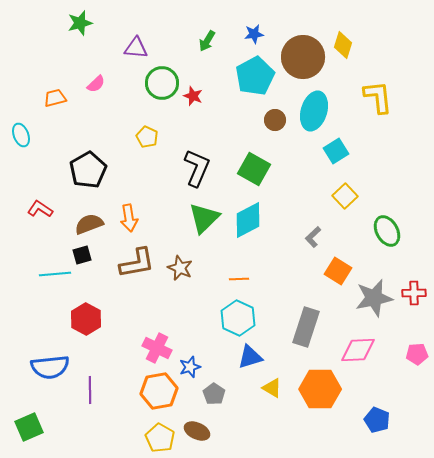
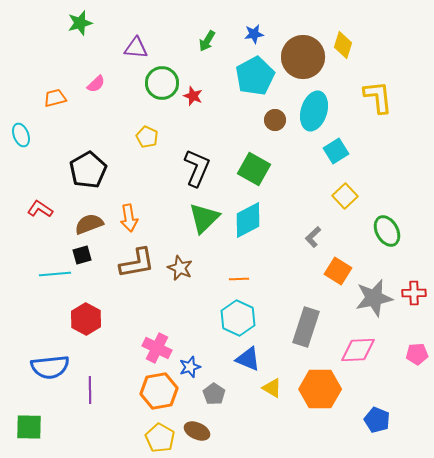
blue triangle at (250, 357): moved 2 px left, 2 px down; rotated 40 degrees clockwise
green square at (29, 427): rotated 24 degrees clockwise
